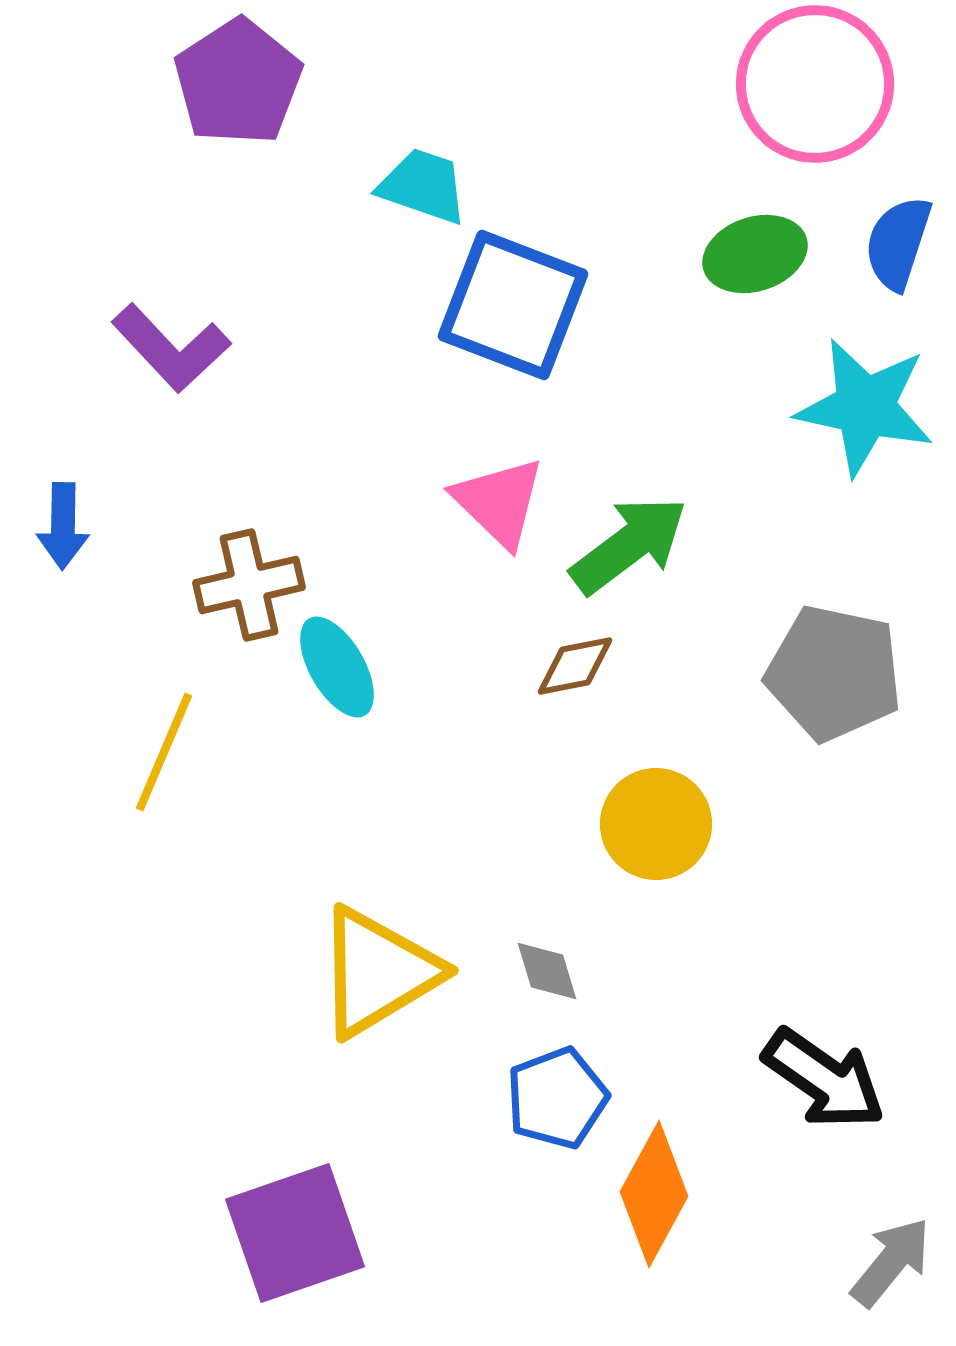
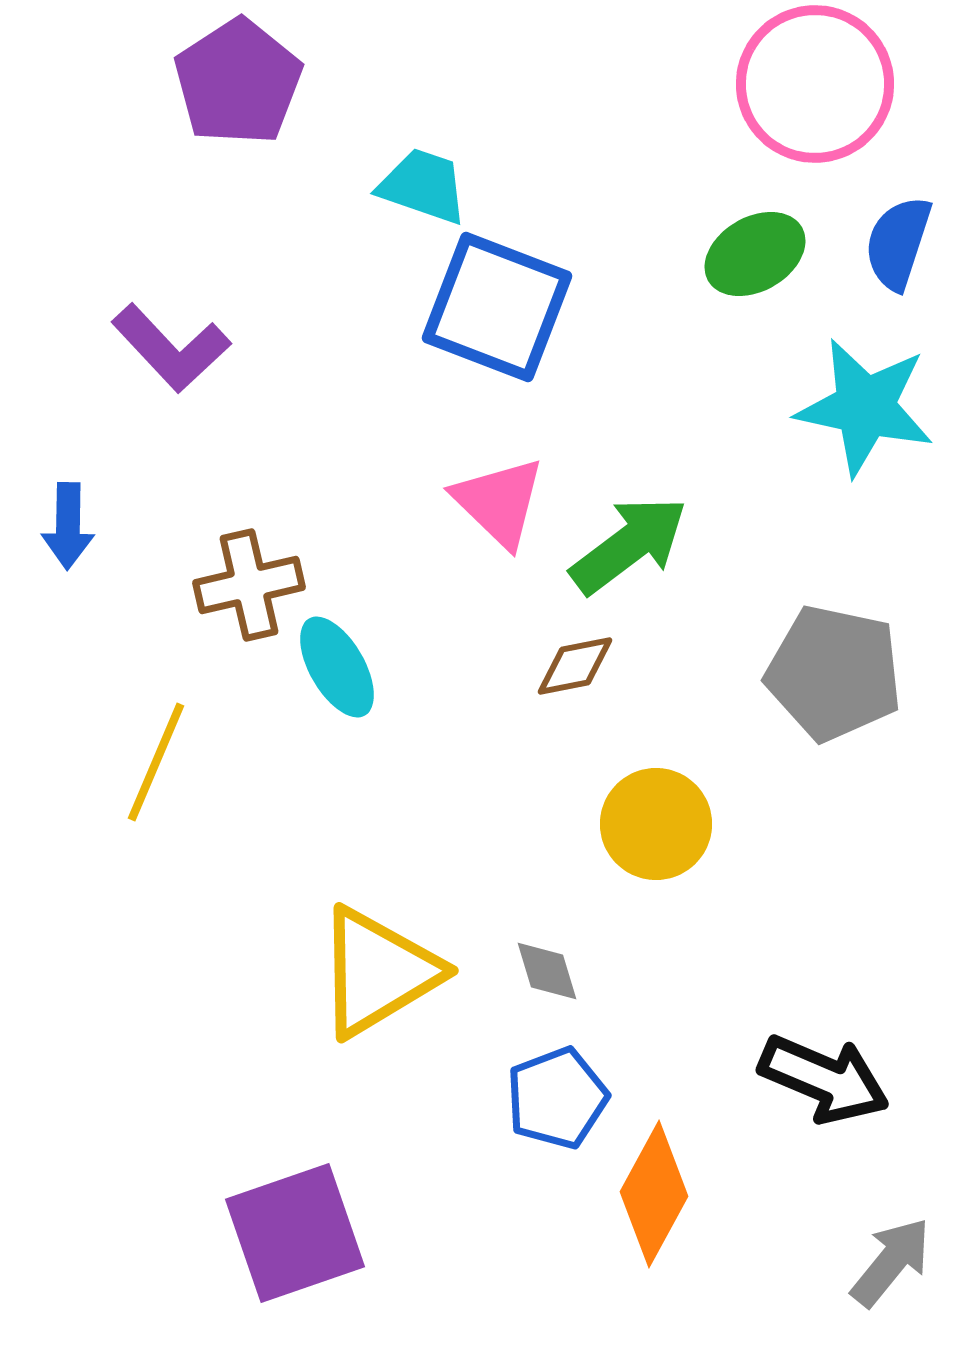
green ellipse: rotated 12 degrees counterclockwise
blue square: moved 16 px left, 2 px down
blue arrow: moved 5 px right
yellow line: moved 8 px left, 10 px down
black arrow: rotated 12 degrees counterclockwise
